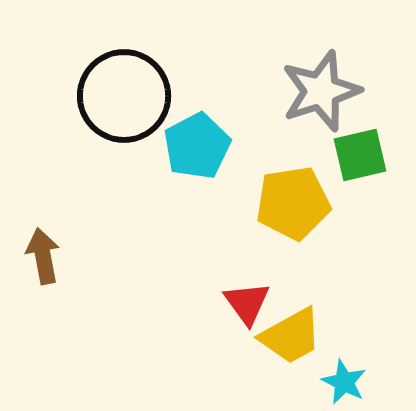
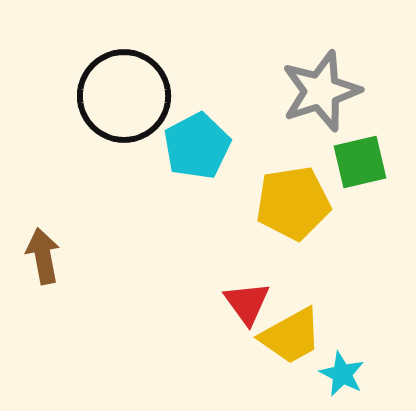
green square: moved 7 px down
cyan star: moved 2 px left, 8 px up
